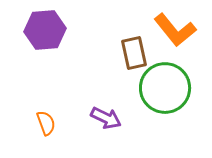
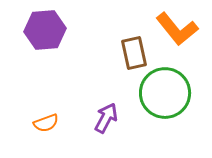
orange L-shape: moved 2 px right, 1 px up
green circle: moved 5 px down
purple arrow: rotated 88 degrees counterclockwise
orange semicircle: rotated 90 degrees clockwise
